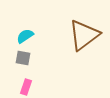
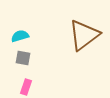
cyan semicircle: moved 5 px left; rotated 18 degrees clockwise
